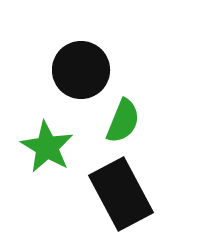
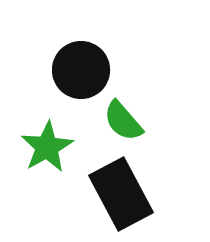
green semicircle: rotated 117 degrees clockwise
green star: rotated 12 degrees clockwise
